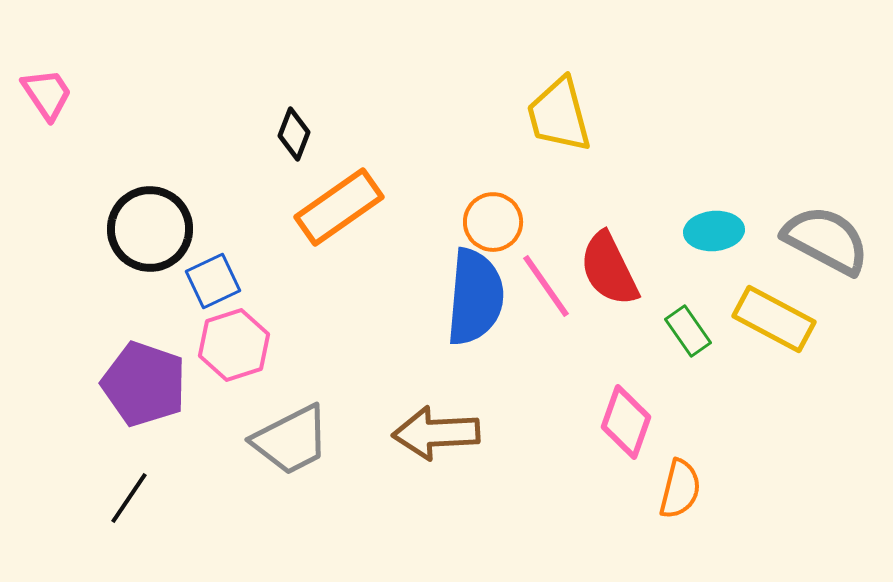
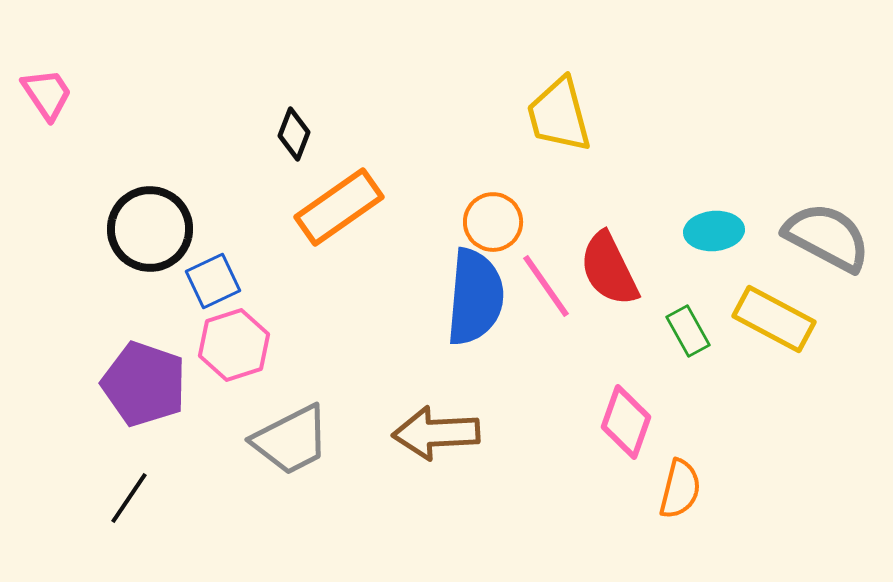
gray semicircle: moved 1 px right, 3 px up
green rectangle: rotated 6 degrees clockwise
